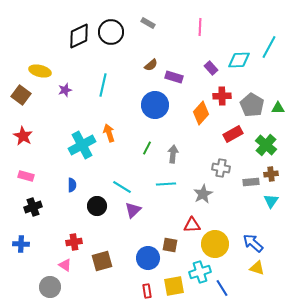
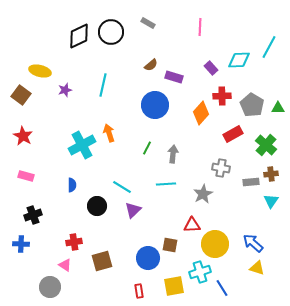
black cross at (33, 207): moved 8 px down
red rectangle at (147, 291): moved 8 px left
